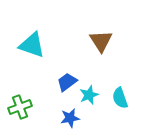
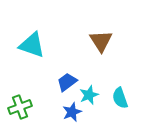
blue star: moved 2 px right, 6 px up; rotated 12 degrees counterclockwise
